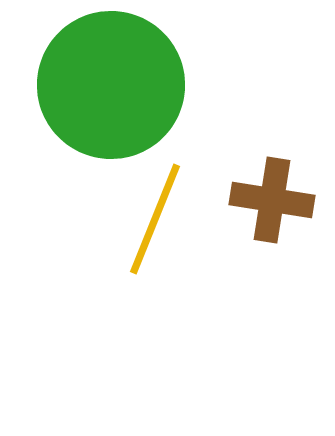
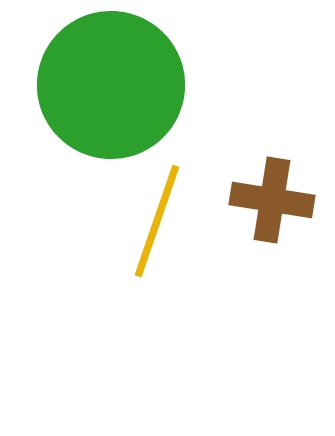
yellow line: moved 2 px right, 2 px down; rotated 3 degrees counterclockwise
